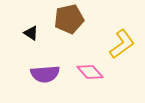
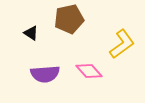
pink diamond: moved 1 px left, 1 px up
